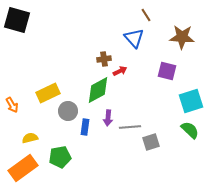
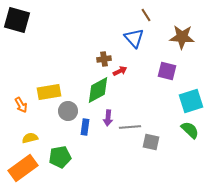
yellow rectangle: moved 1 px right, 1 px up; rotated 15 degrees clockwise
orange arrow: moved 9 px right
gray square: rotated 30 degrees clockwise
